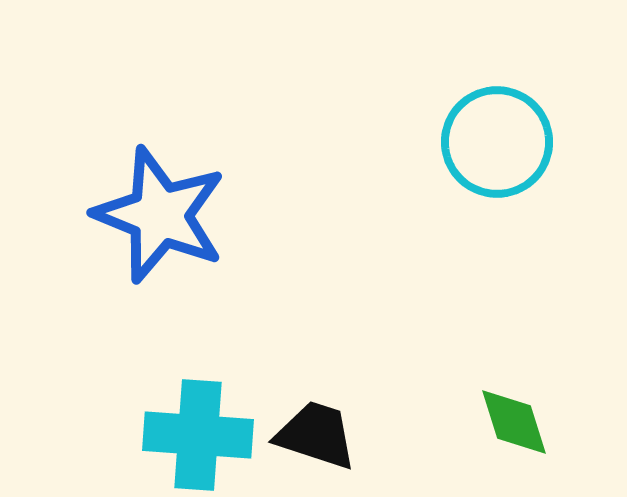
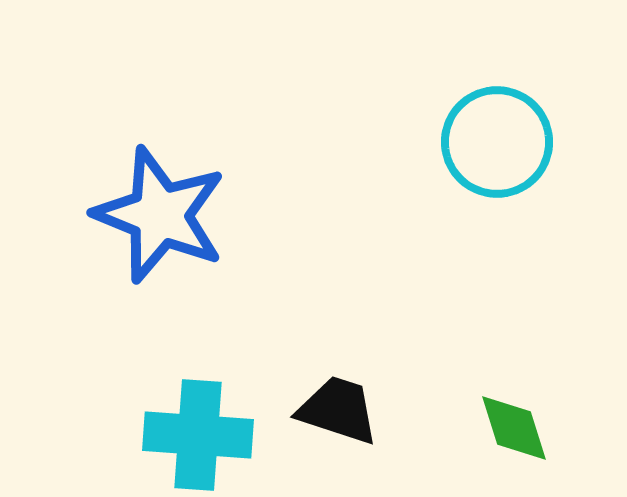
green diamond: moved 6 px down
black trapezoid: moved 22 px right, 25 px up
